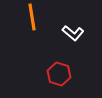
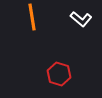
white L-shape: moved 8 px right, 14 px up
